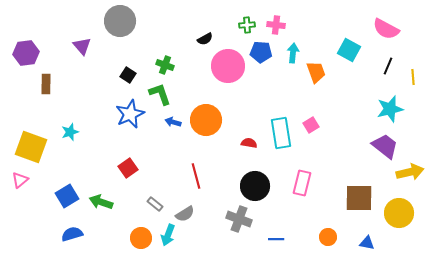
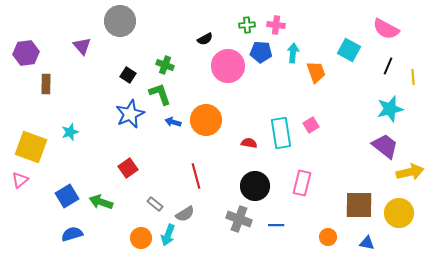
brown square at (359, 198): moved 7 px down
blue line at (276, 239): moved 14 px up
